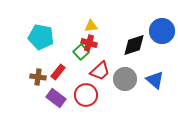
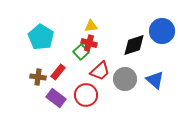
cyan pentagon: rotated 20 degrees clockwise
